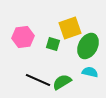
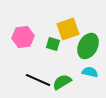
yellow square: moved 2 px left, 1 px down
